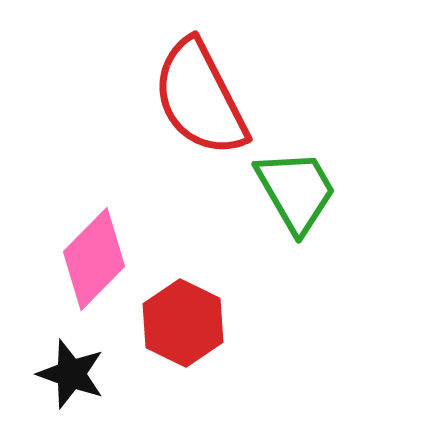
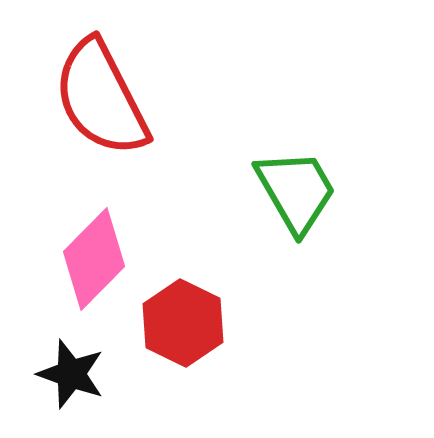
red semicircle: moved 99 px left
